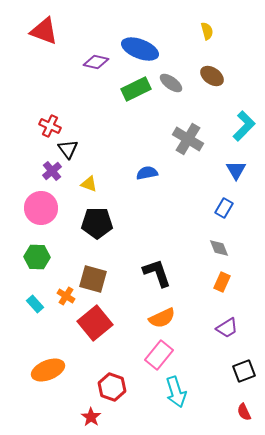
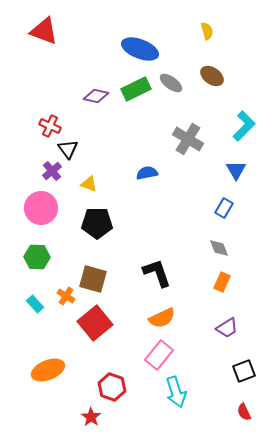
purple diamond: moved 34 px down
